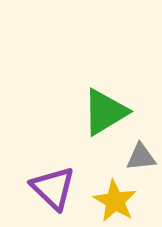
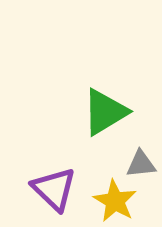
gray triangle: moved 7 px down
purple triangle: moved 1 px right, 1 px down
